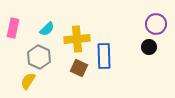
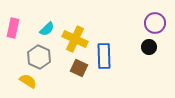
purple circle: moved 1 px left, 1 px up
yellow cross: moved 2 px left; rotated 30 degrees clockwise
yellow semicircle: rotated 90 degrees clockwise
